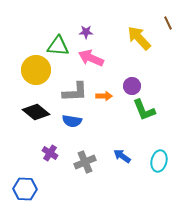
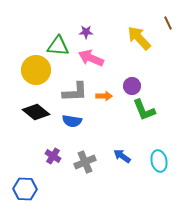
purple cross: moved 3 px right, 3 px down
cyan ellipse: rotated 25 degrees counterclockwise
